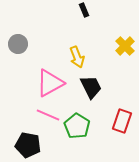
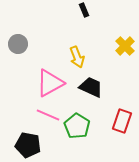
black trapezoid: rotated 40 degrees counterclockwise
